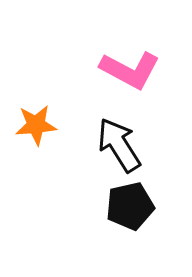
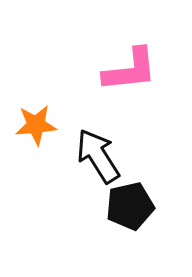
pink L-shape: rotated 34 degrees counterclockwise
black arrow: moved 21 px left, 11 px down
